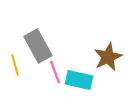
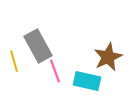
yellow line: moved 1 px left, 4 px up
pink line: moved 1 px up
cyan rectangle: moved 8 px right, 1 px down
